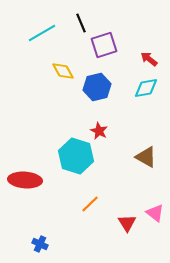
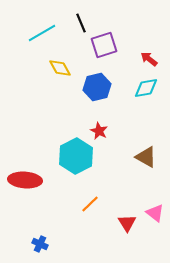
yellow diamond: moved 3 px left, 3 px up
cyan hexagon: rotated 16 degrees clockwise
